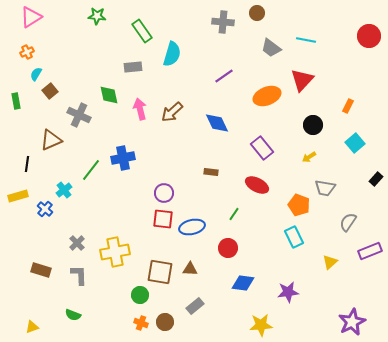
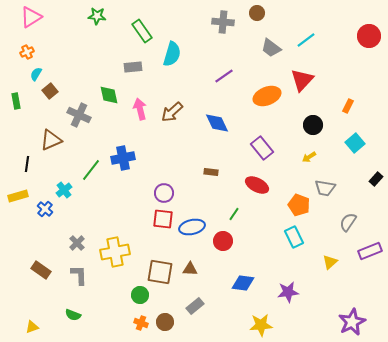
cyan line at (306, 40): rotated 48 degrees counterclockwise
red circle at (228, 248): moved 5 px left, 7 px up
brown rectangle at (41, 270): rotated 18 degrees clockwise
